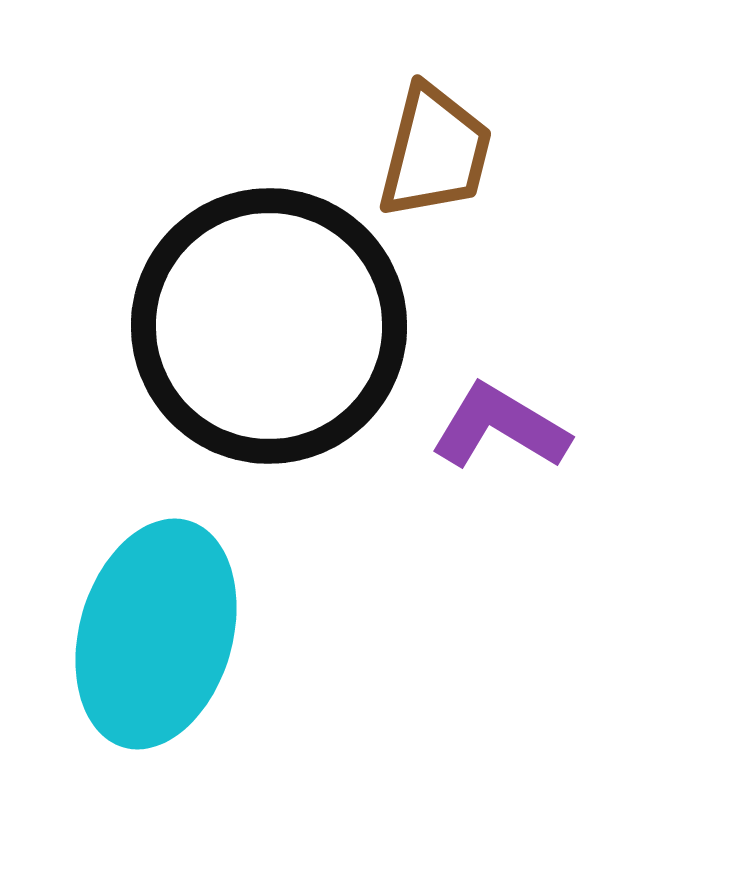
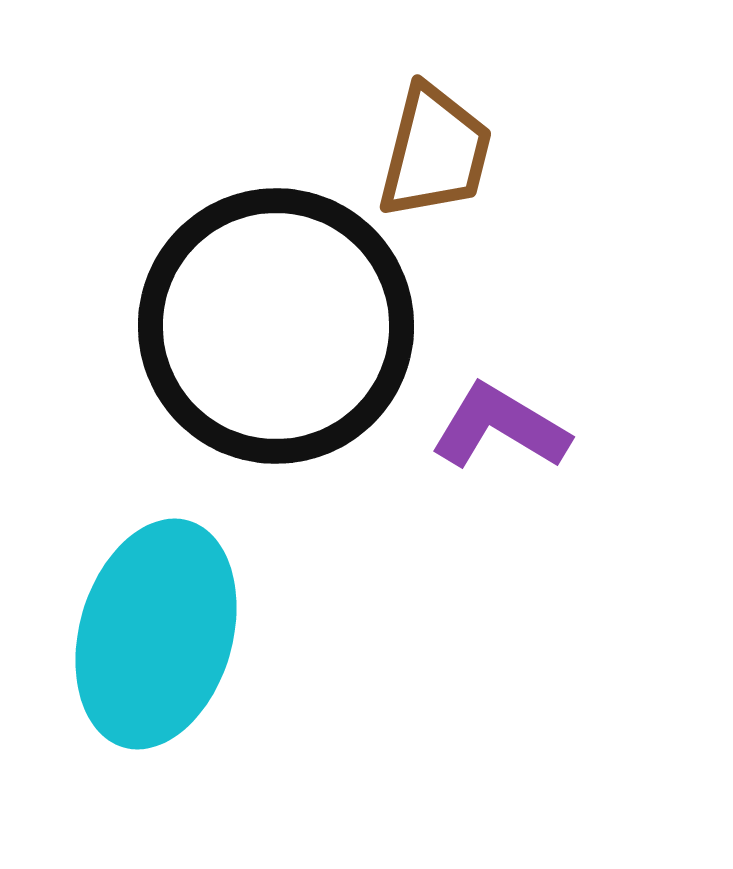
black circle: moved 7 px right
